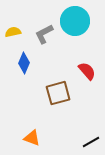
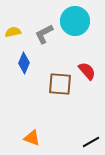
brown square: moved 2 px right, 9 px up; rotated 20 degrees clockwise
